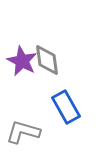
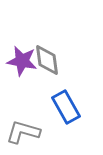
purple star: rotated 16 degrees counterclockwise
